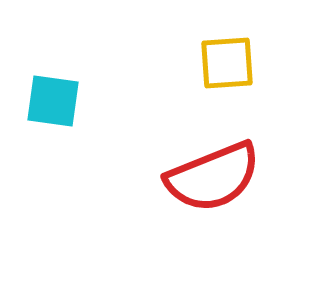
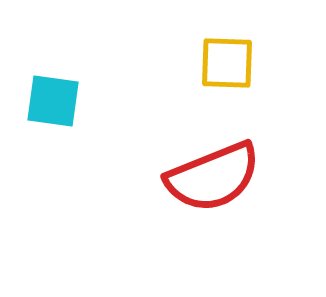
yellow square: rotated 6 degrees clockwise
